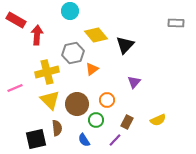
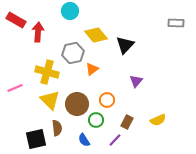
red arrow: moved 1 px right, 3 px up
yellow cross: rotated 30 degrees clockwise
purple triangle: moved 2 px right, 1 px up
